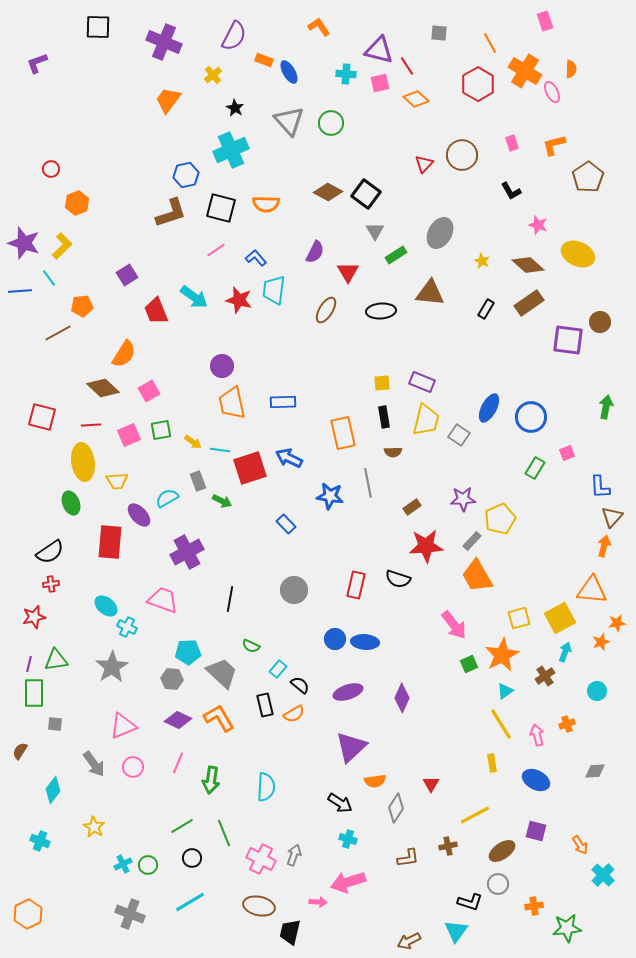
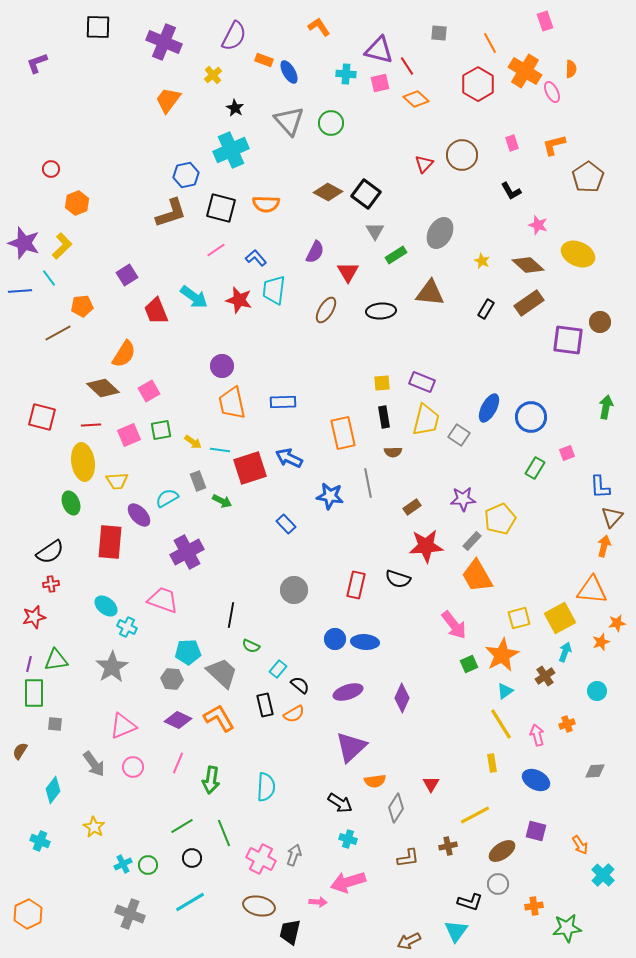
black line at (230, 599): moved 1 px right, 16 px down
